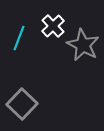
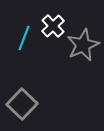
cyan line: moved 5 px right
gray star: rotated 20 degrees clockwise
